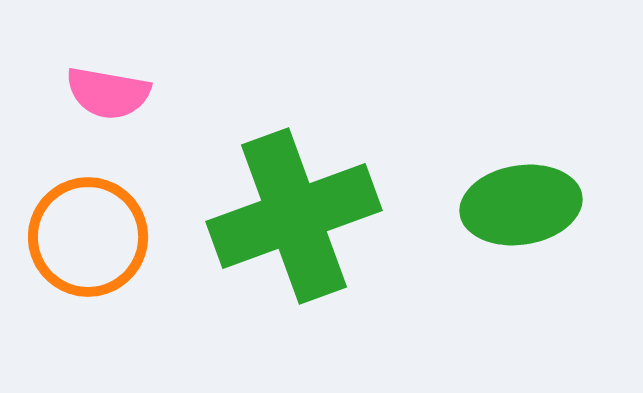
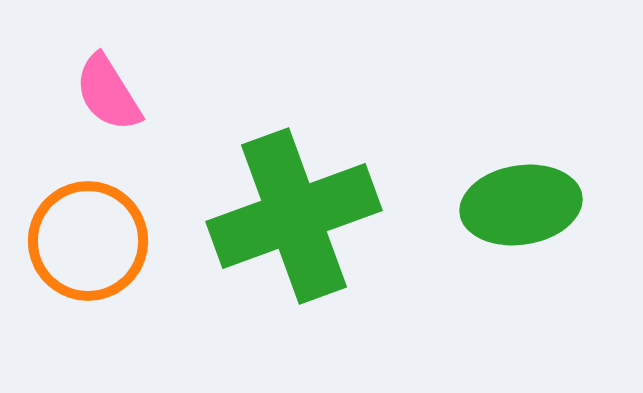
pink semicircle: rotated 48 degrees clockwise
orange circle: moved 4 px down
